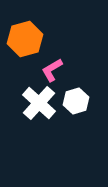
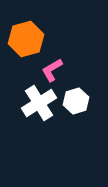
orange hexagon: moved 1 px right
white cross: rotated 16 degrees clockwise
